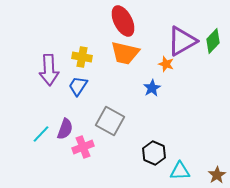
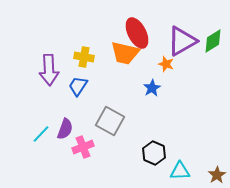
red ellipse: moved 14 px right, 12 px down
green diamond: rotated 15 degrees clockwise
yellow cross: moved 2 px right
